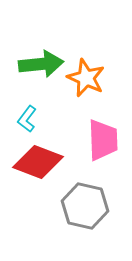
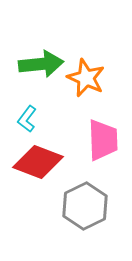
gray hexagon: rotated 21 degrees clockwise
